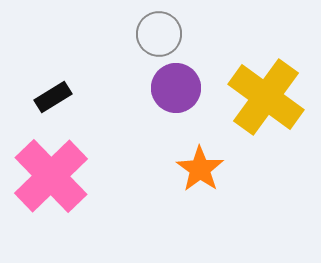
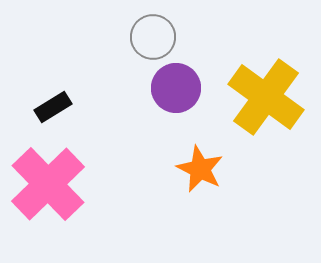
gray circle: moved 6 px left, 3 px down
black rectangle: moved 10 px down
orange star: rotated 9 degrees counterclockwise
pink cross: moved 3 px left, 8 px down
